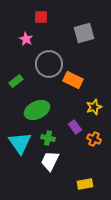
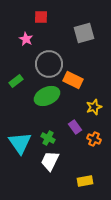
green ellipse: moved 10 px right, 14 px up
green cross: rotated 16 degrees clockwise
yellow rectangle: moved 3 px up
